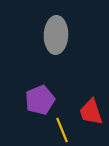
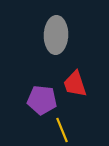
purple pentagon: moved 2 px right; rotated 28 degrees clockwise
red trapezoid: moved 16 px left, 28 px up
